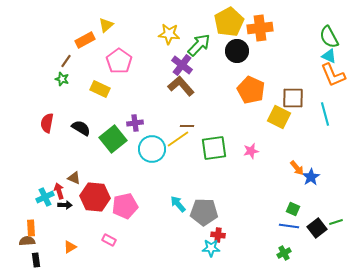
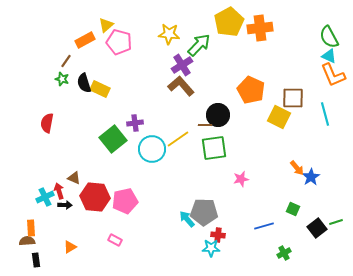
black circle at (237, 51): moved 19 px left, 64 px down
pink pentagon at (119, 61): moved 19 px up; rotated 20 degrees counterclockwise
purple cross at (182, 65): rotated 20 degrees clockwise
brown line at (187, 126): moved 18 px right, 1 px up
black semicircle at (81, 128): moved 3 px right, 45 px up; rotated 138 degrees counterclockwise
pink star at (251, 151): moved 10 px left, 28 px down
cyan arrow at (178, 204): moved 9 px right, 15 px down
pink pentagon at (125, 206): moved 5 px up
blue line at (289, 226): moved 25 px left; rotated 24 degrees counterclockwise
pink rectangle at (109, 240): moved 6 px right
